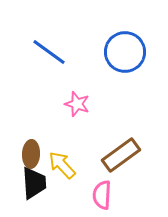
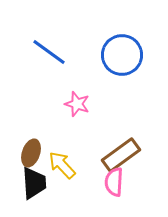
blue circle: moved 3 px left, 3 px down
brown ellipse: moved 1 px up; rotated 16 degrees clockwise
pink semicircle: moved 12 px right, 13 px up
